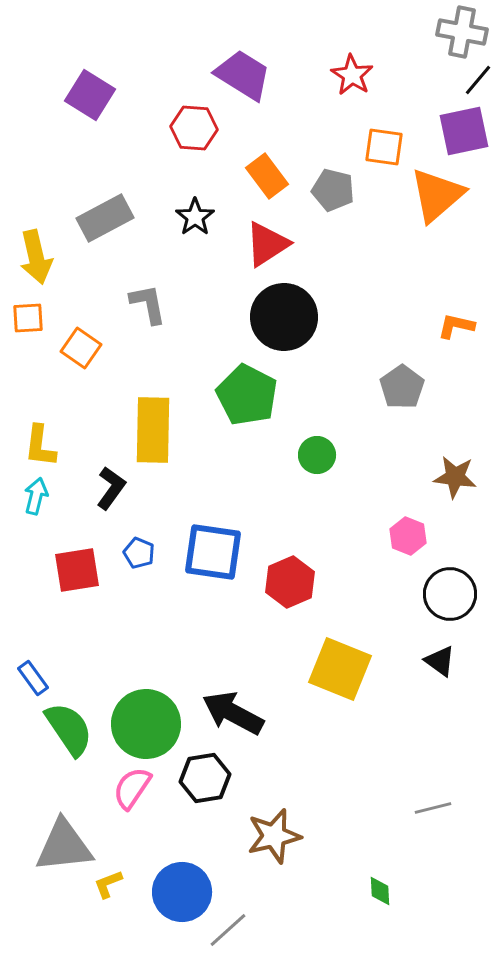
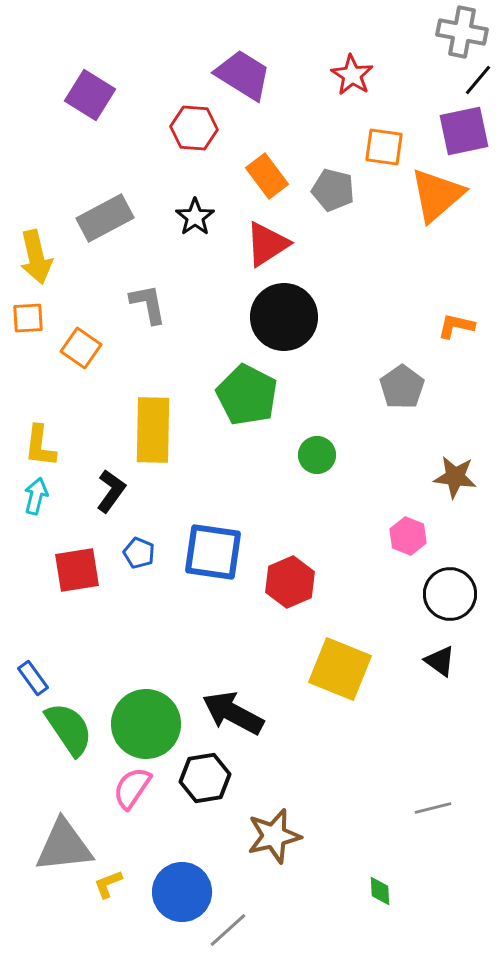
black L-shape at (111, 488): moved 3 px down
